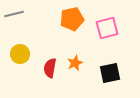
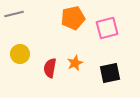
orange pentagon: moved 1 px right, 1 px up
